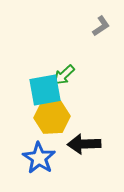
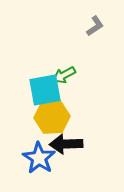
gray L-shape: moved 6 px left
green arrow: rotated 15 degrees clockwise
black arrow: moved 18 px left
